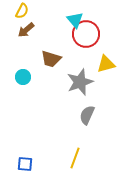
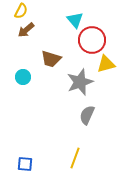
yellow semicircle: moved 1 px left
red circle: moved 6 px right, 6 px down
